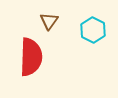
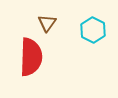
brown triangle: moved 2 px left, 2 px down
